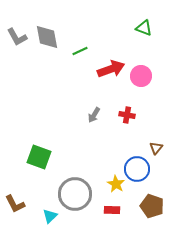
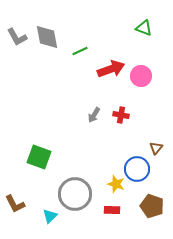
red cross: moved 6 px left
yellow star: rotated 12 degrees counterclockwise
